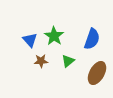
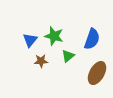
green star: rotated 18 degrees counterclockwise
blue triangle: rotated 21 degrees clockwise
green triangle: moved 5 px up
